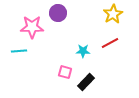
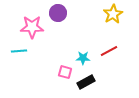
red line: moved 1 px left, 8 px down
cyan star: moved 7 px down
black rectangle: rotated 18 degrees clockwise
